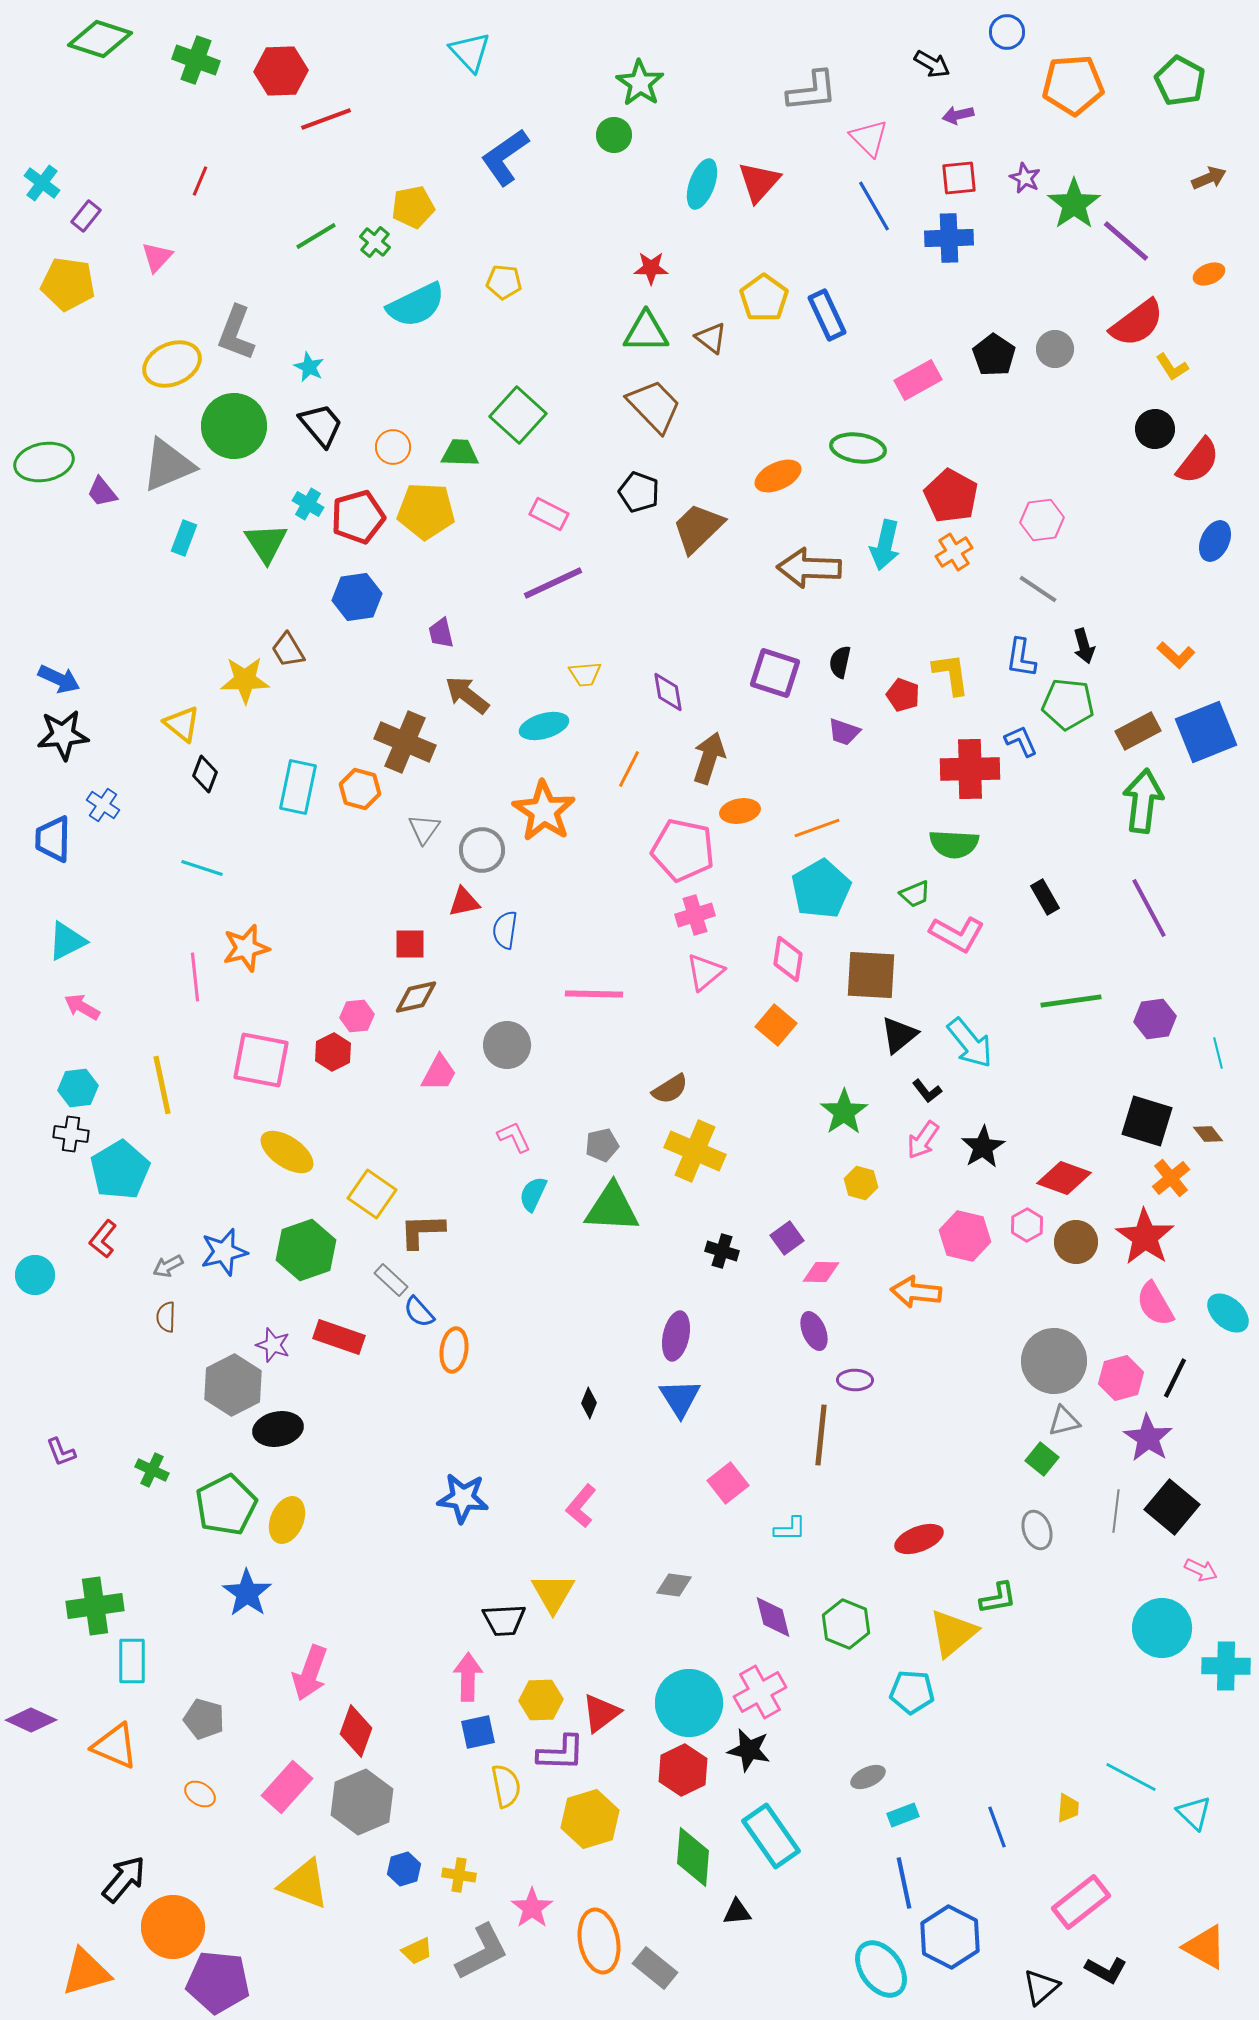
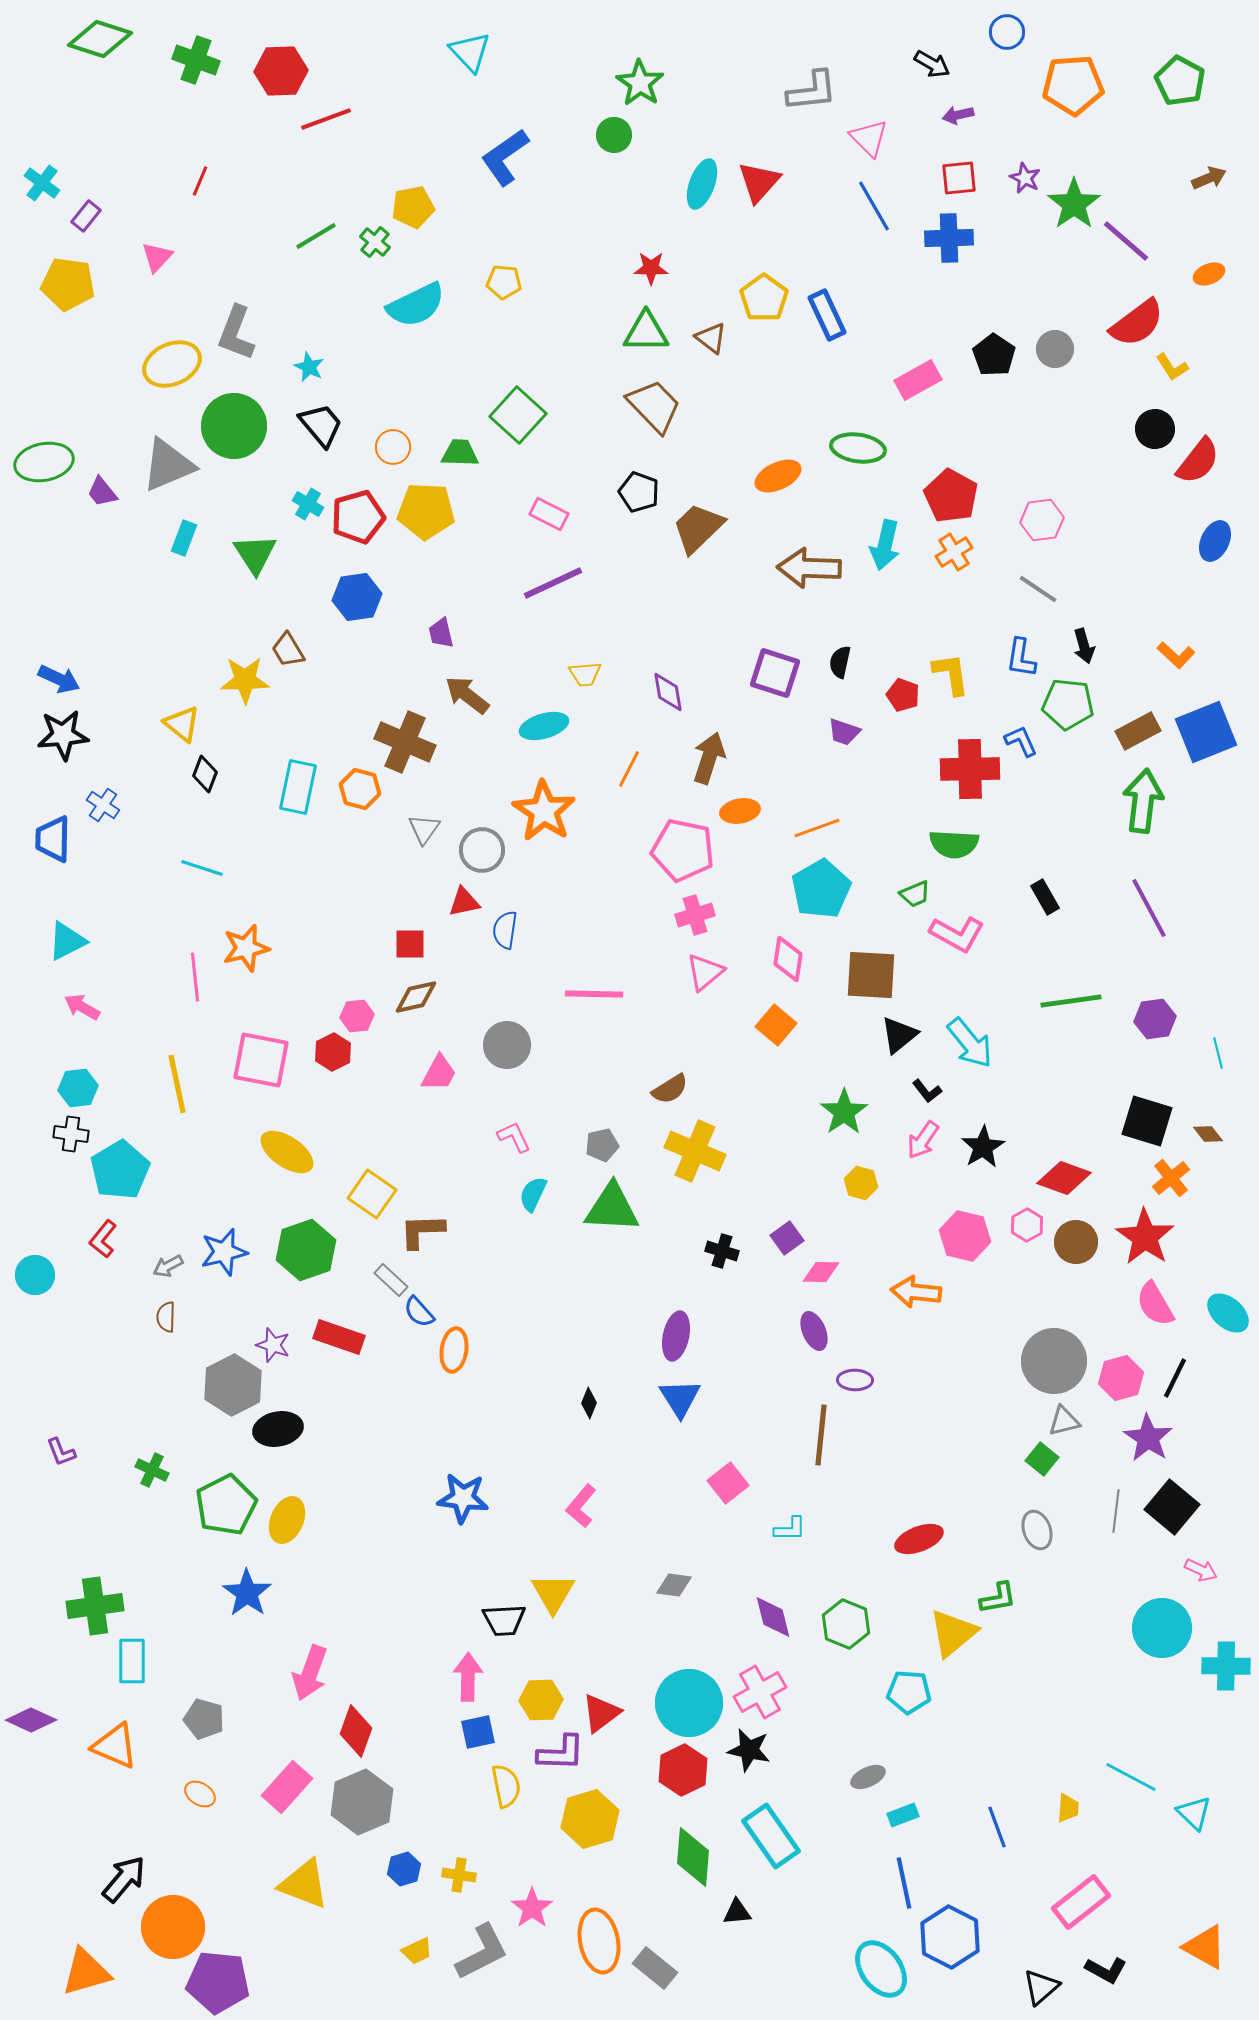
green triangle at (266, 543): moved 11 px left, 11 px down
yellow line at (162, 1085): moved 15 px right, 1 px up
cyan pentagon at (912, 1692): moved 3 px left
